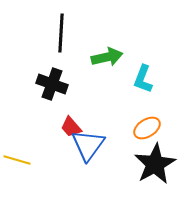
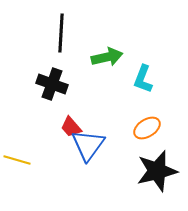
black star: moved 2 px right, 7 px down; rotated 15 degrees clockwise
